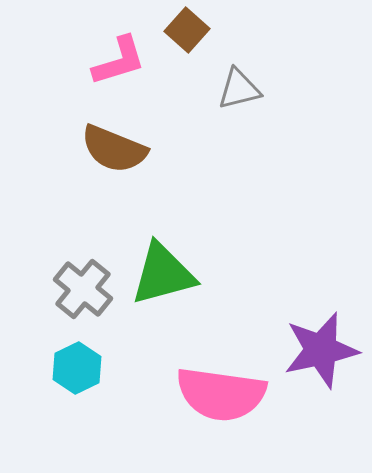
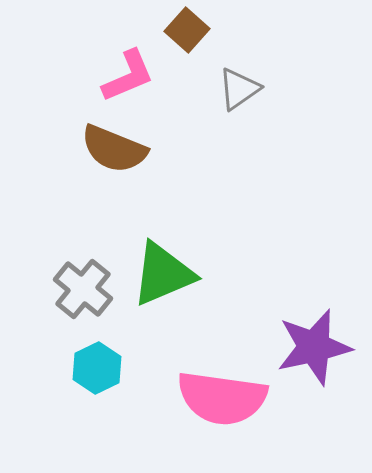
pink L-shape: moved 9 px right, 15 px down; rotated 6 degrees counterclockwise
gray triangle: rotated 21 degrees counterclockwise
green triangle: rotated 8 degrees counterclockwise
purple star: moved 7 px left, 3 px up
cyan hexagon: moved 20 px right
pink semicircle: moved 1 px right, 4 px down
